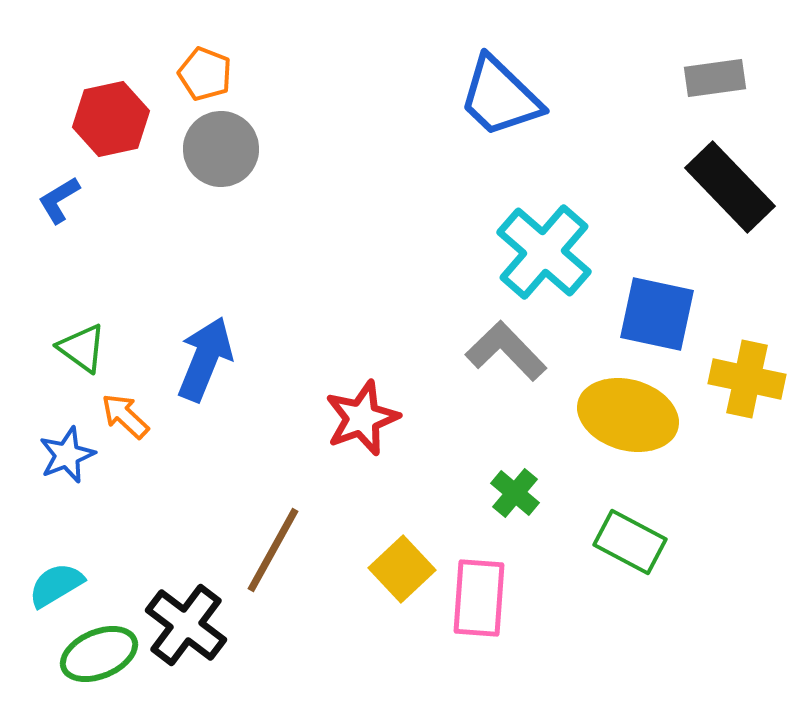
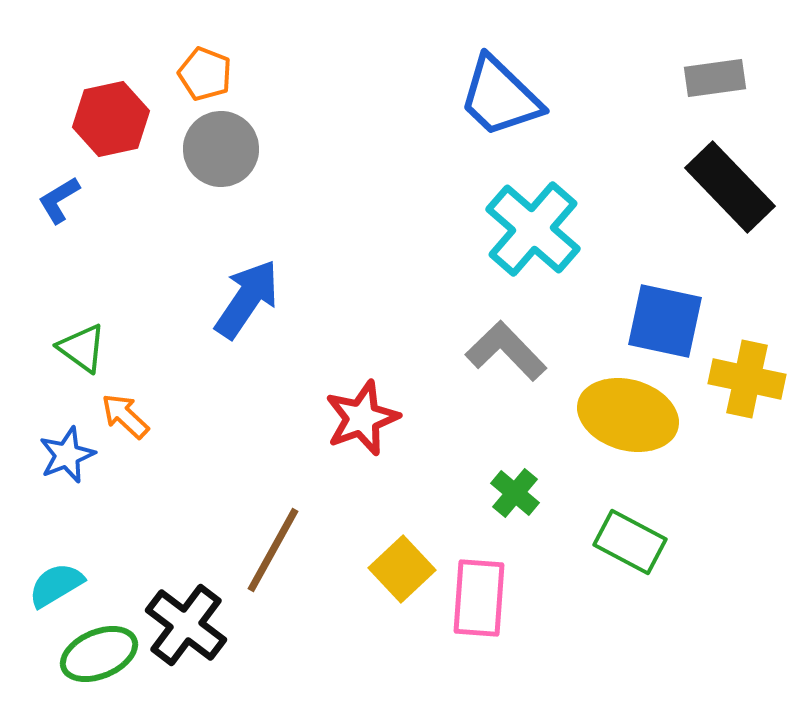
cyan cross: moved 11 px left, 23 px up
blue square: moved 8 px right, 7 px down
blue arrow: moved 42 px right, 60 px up; rotated 12 degrees clockwise
